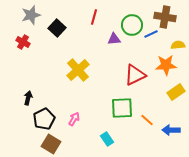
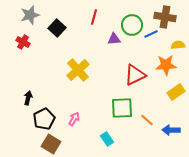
gray star: moved 1 px left
